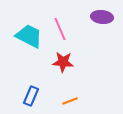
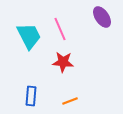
purple ellipse: rotated 50 degrees clockwise
cyan trapezoid: rotated 36 degrees clockwise
blue rectangle: rotated 18 degrees counterclockwise
